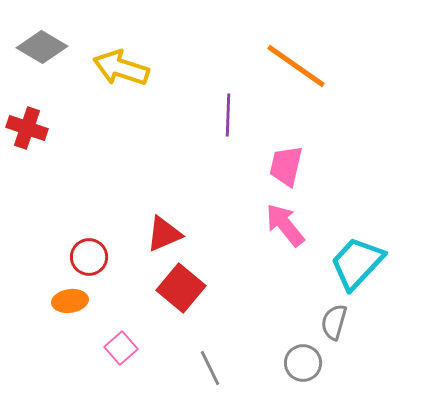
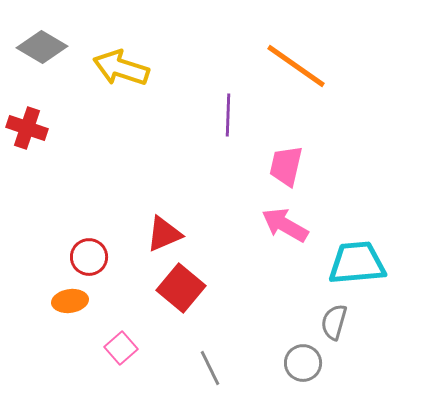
pink arrow: rotated 21 degrees counterclockwise
cyan trapezoid: rotated 42 degrees clockwise
